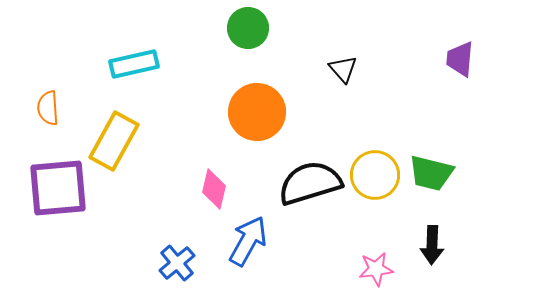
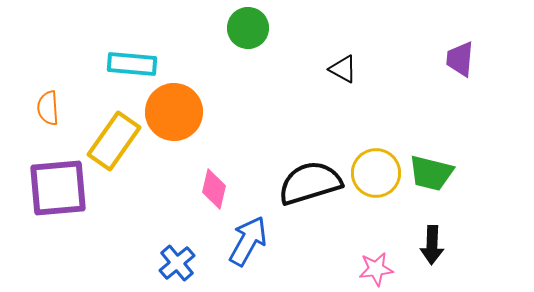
cyan rectangle: moved 2 px left; rotated 18 degrees clockwise
black triangle: rotated 20 degrees counterclockwise
orange circle: moved 83 px left
yellow rectangle: rotated 6 degrees clockwise
yellow circle: moved 1 px right, 2 px up
